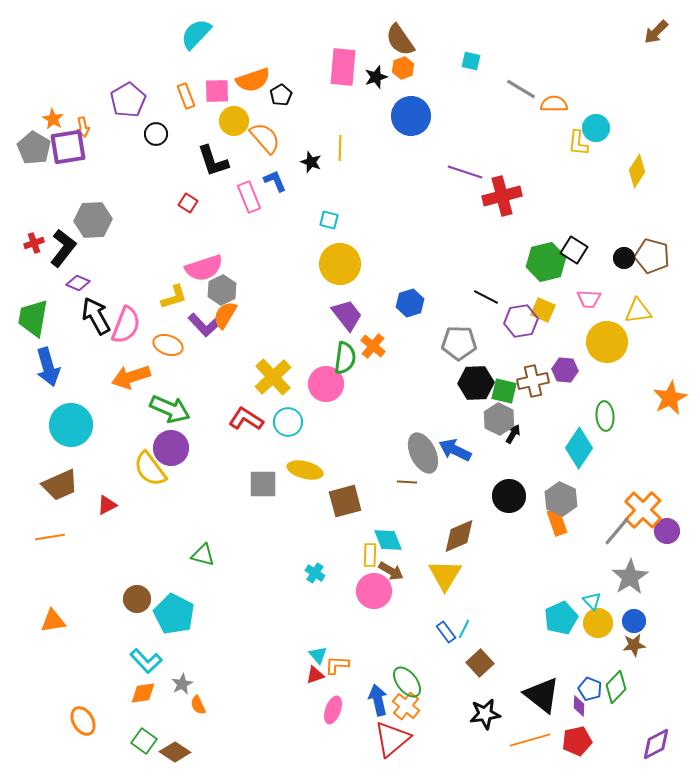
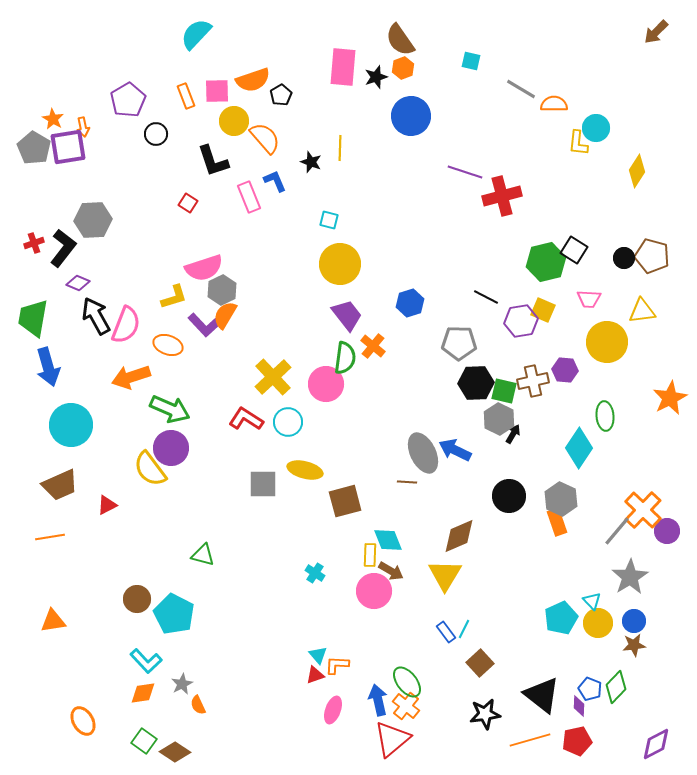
yellow triangle at (638, 311): moved 4 px right
